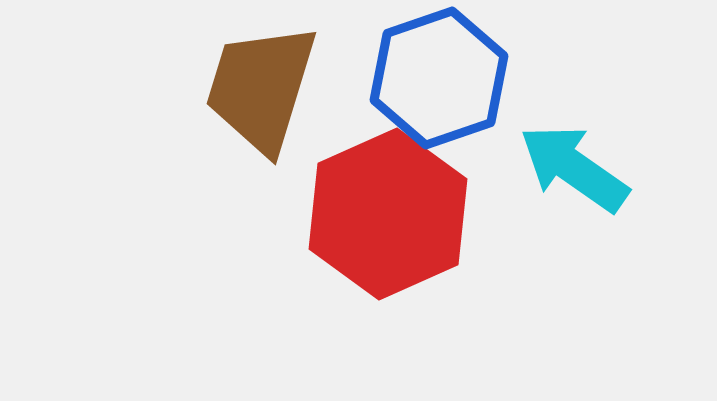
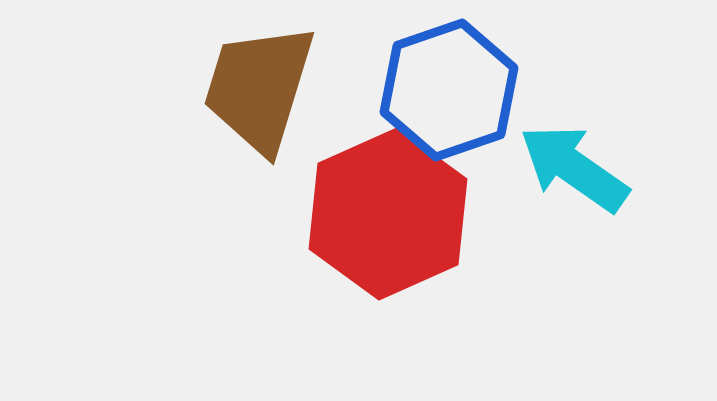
blue hexagon: moved 10 px right, 12 px down
brown trapezoid: moved 2 px left
